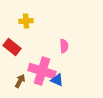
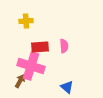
red rectangle: moved 28 px right; rotated 42 degrees counterclockwise
pink cross: moved 11 px left, 5 px up
blue triangle: moved 10 px right, 7 px down; rotated 16 degrees clockwise
